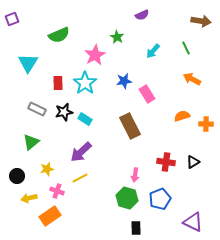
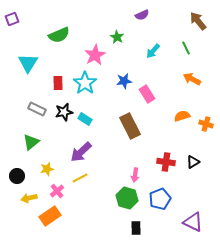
brown arrow: moved 3 px left; rotated 138 degrees counterclockwise
orange cross: rotated 16 degrees clockwise
pink cross: rotated 32 degrees clockwise
